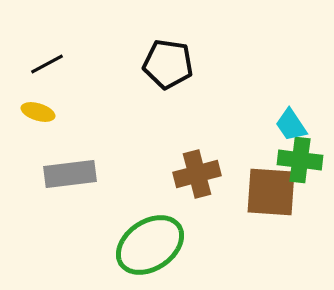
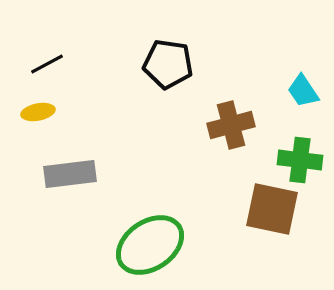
yellow ellipse: rotated 28 degrees counterclockwise
cyan trapezoid: moved 12 px right, 34 px up
brown cross: moved 34 px right, 49 px up
brown square: moved 1 px right, 17 px down; rotated 8 degrees clockwise
